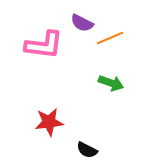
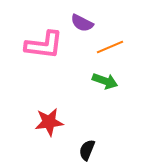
orange line: moved 9 px down
green arrow: moved 6 px left, 2 px up
black semicircle: rotated 85 degrees clockwise
